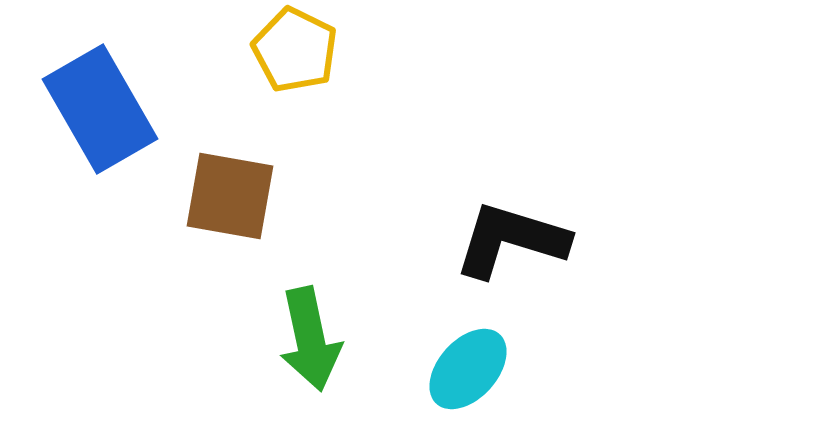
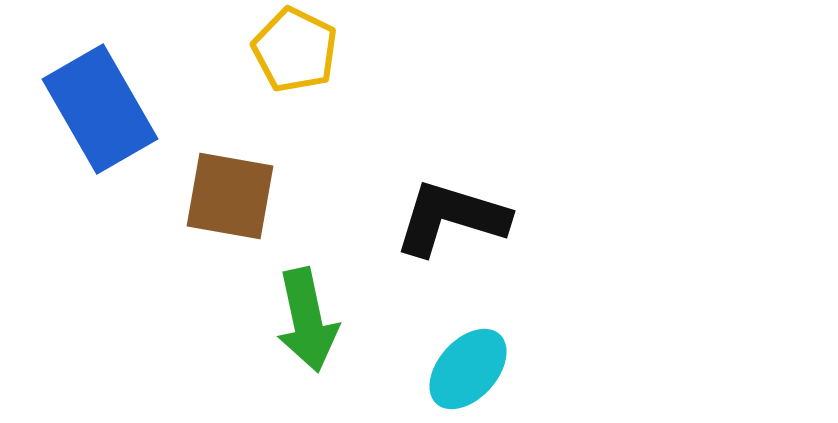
black L-shape: moved 60 px left, 22 px up
green arrow: moved 3 px left, 19 px up
